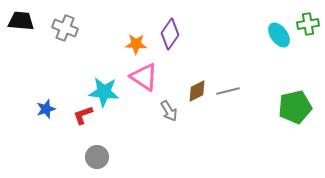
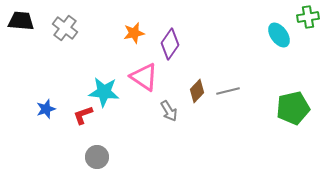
green cross: moved 7 px up
gray cross: rotated 15 degrees clockwise
purple diamond: moved 10 px down
orange star: moved 2 px left, 11 px up; rotated 15 degrees counterclockwise
brown diamond: rotated 20 degrees counterclockwise
green pentagon: moved 2 px left, 1 px down
